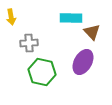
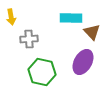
gray cross: moved 4 px up
